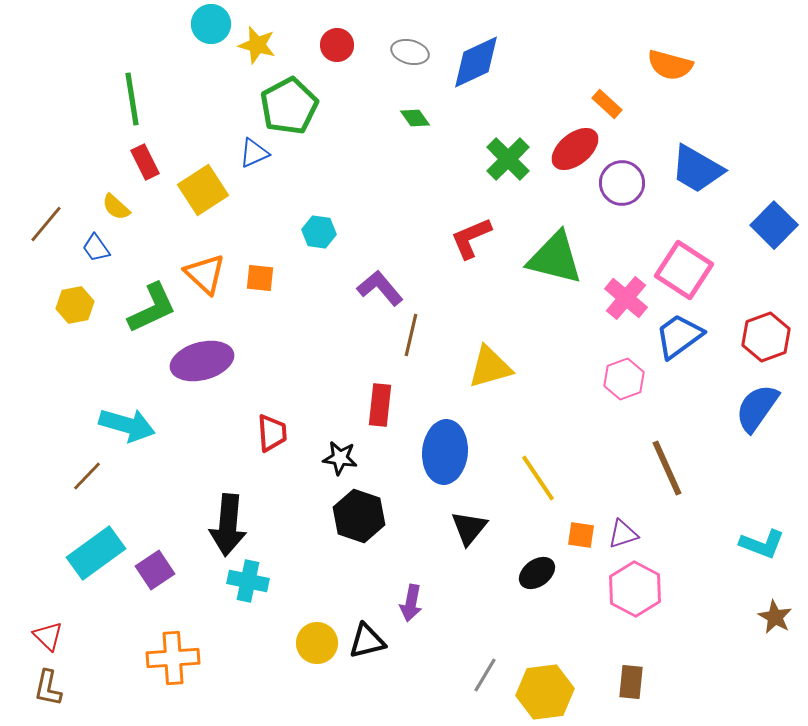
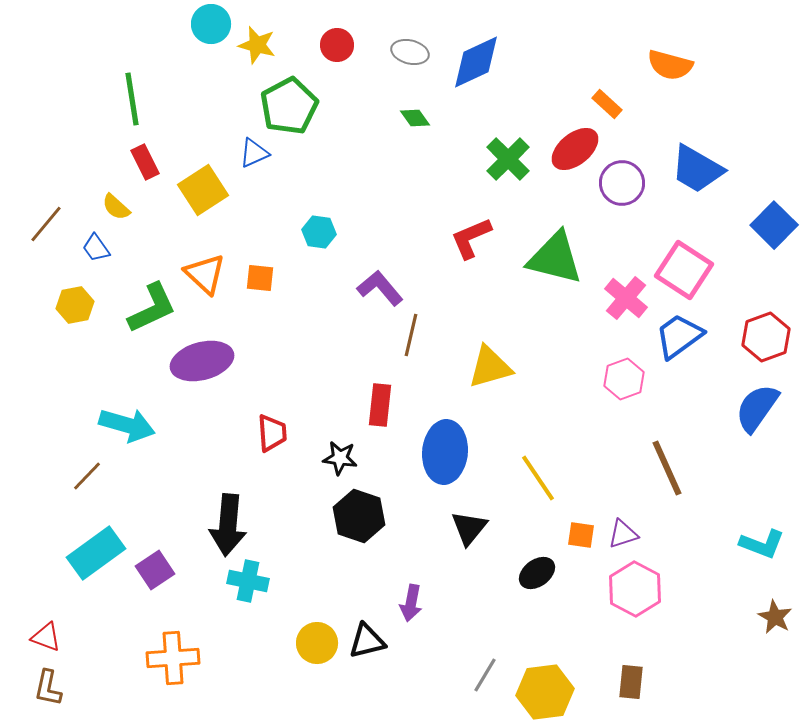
red triangle at (48, 636): moved 2 px left, 1 px down; rotated 24 degrees counterclockwise
